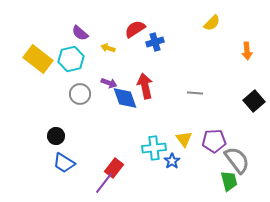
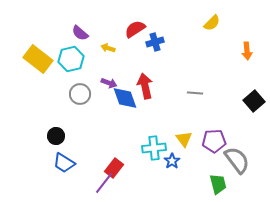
green trapezoid: moved 11 px left, 3 px down
